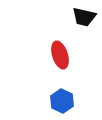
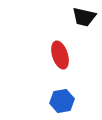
blue hexagon: rotated 25 degrees clockwise
